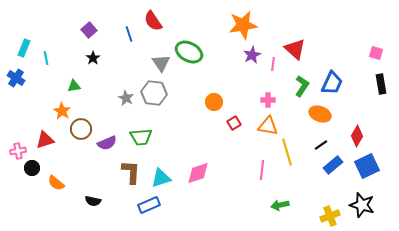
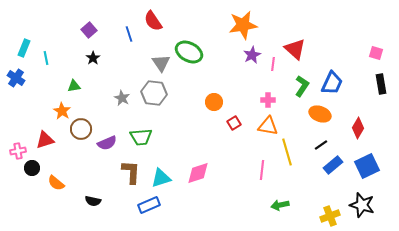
gray star at (126, 98): moved 4 px left
red diamond at (357, 136): moved 1 px right, 8 px up
